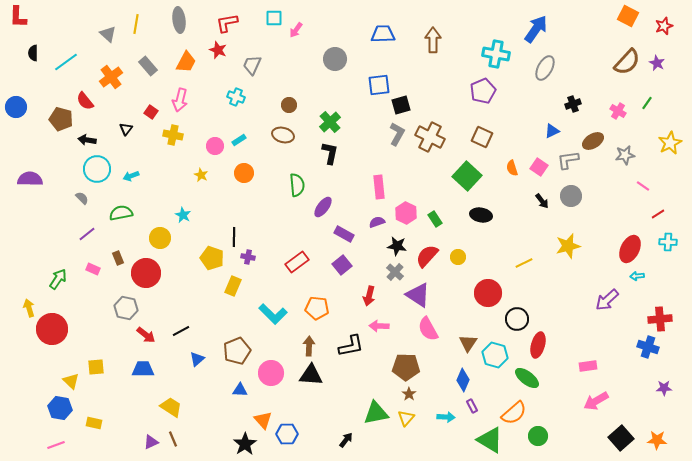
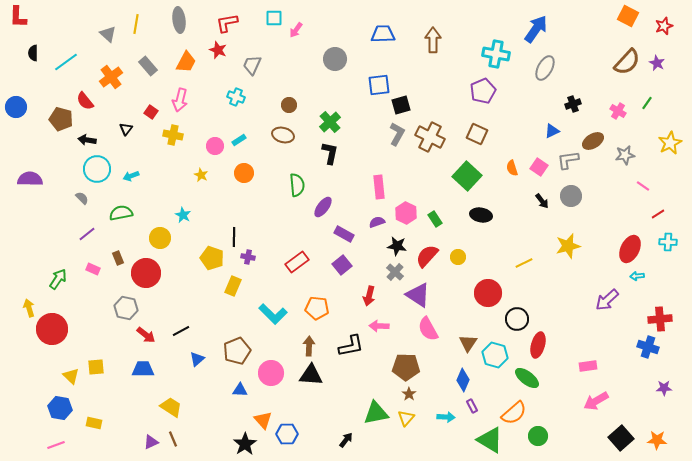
brown square at (482, 137): moved 5 px left, 3 px up
yellow triangle at (71, 381): moved 5 px up
